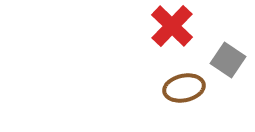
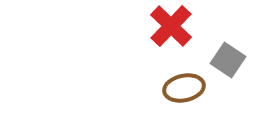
red cross: moved 1 px left
